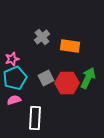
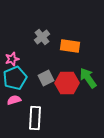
green arrow: rotated 60 degrees counterclockwise
